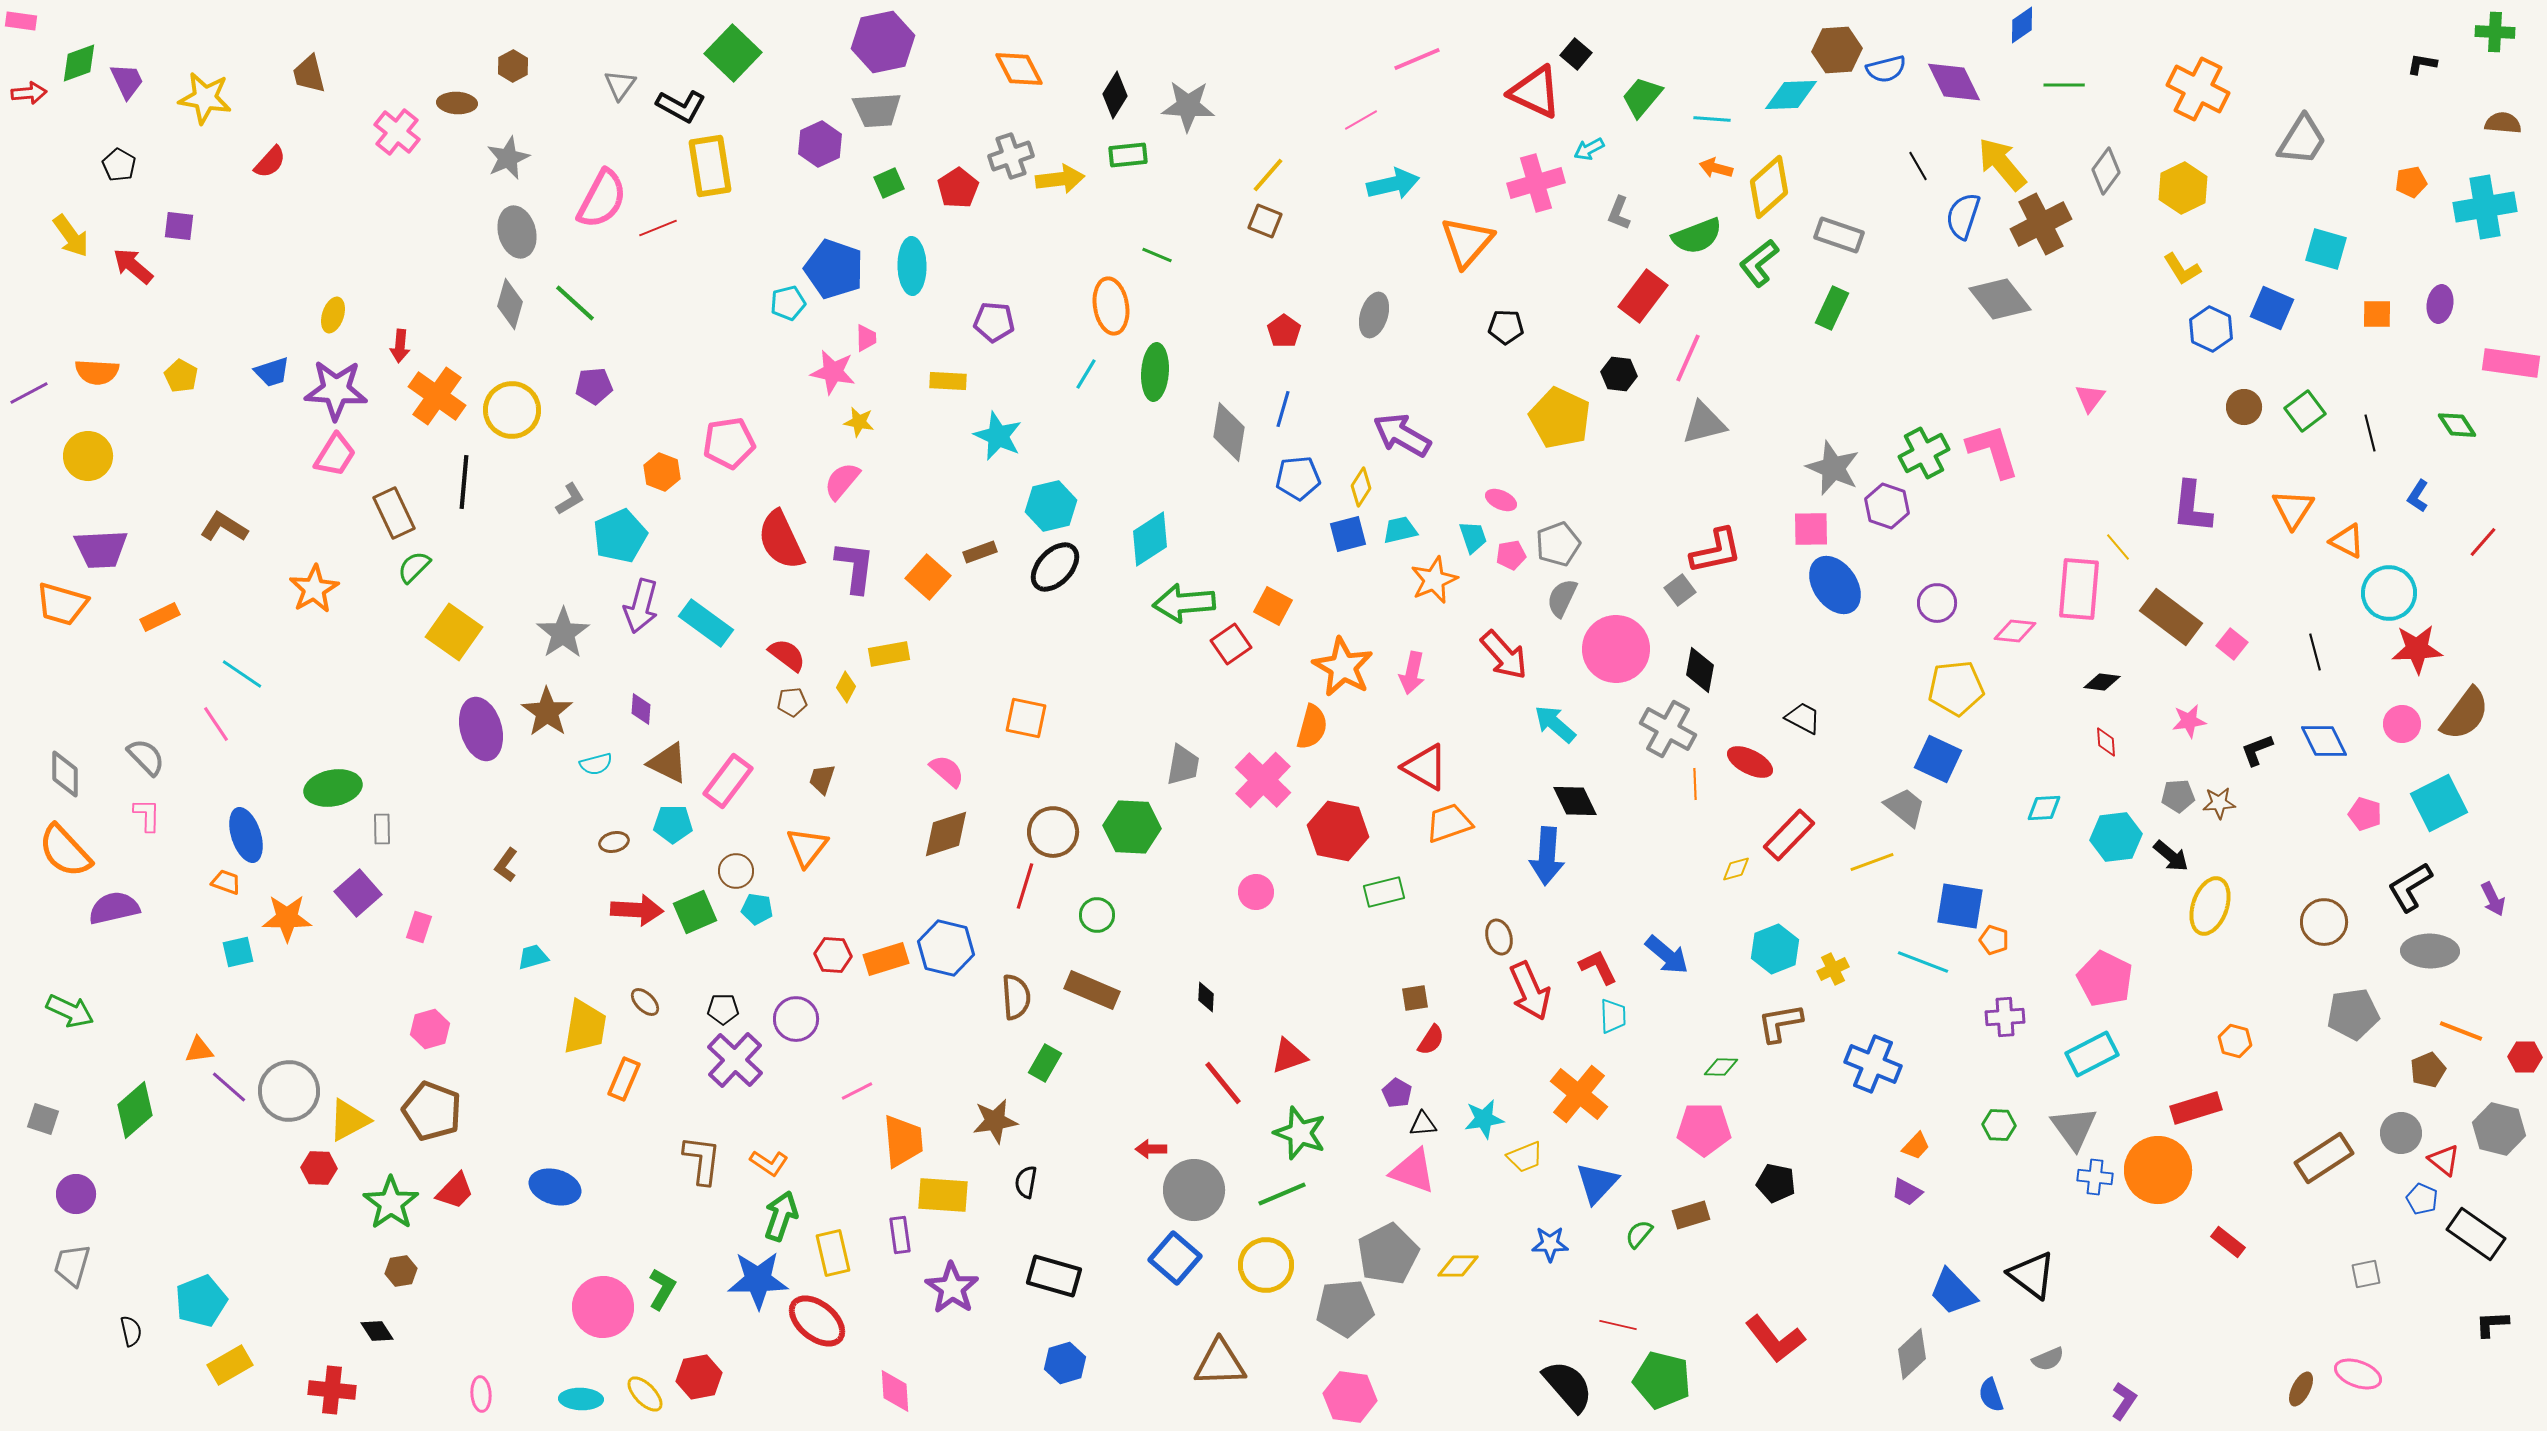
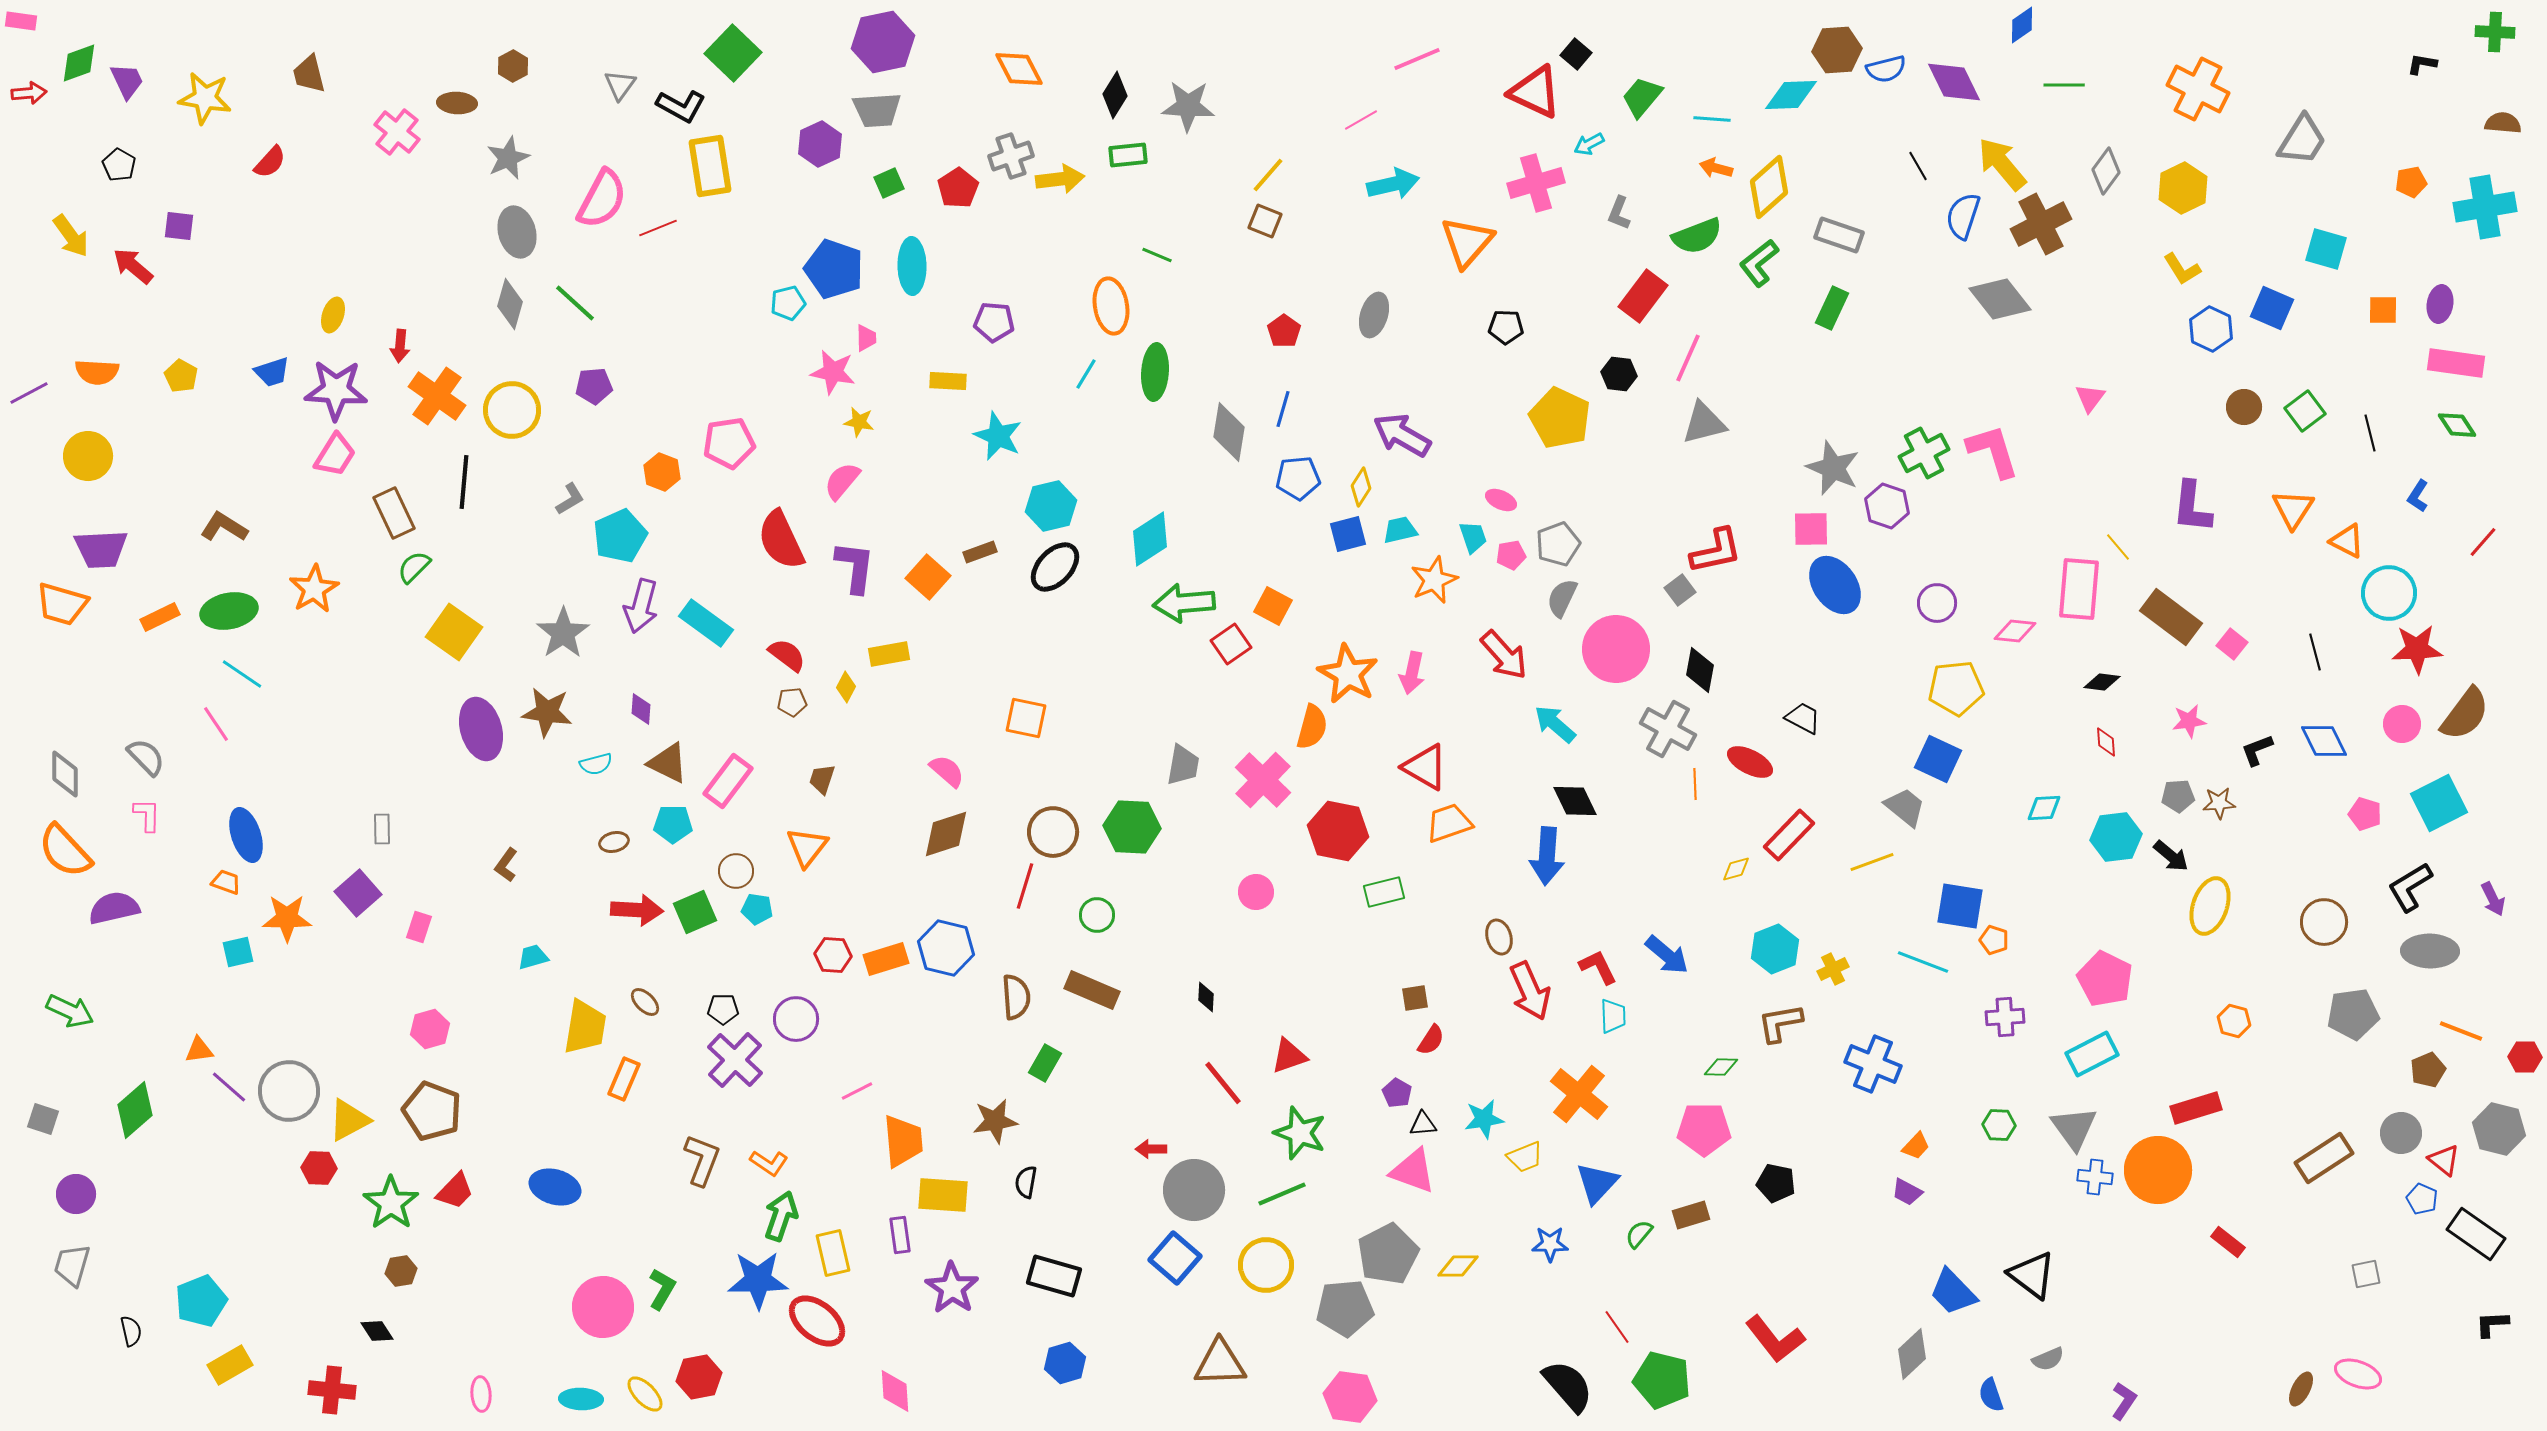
cyan arrow at (1589, 149): moved 5 px up
orange square at (2377, 314): moved 6 px right, 4 px up
pink rectangle at (2511, 363): moved 55 px left
orange star at (1343, 667): moved 5 px right, 7 px down
brown star at (547, 712): rotated 27 degrees counterclockwise
green ellipse at (333, 788): moved 104 px left, 177 px up
orange hexagon at (2235, 1041): moved 1 px left, 20 px up
brown L-shape at (702, 1160): rotated 14 degrees clockwise
red line at (1618, 1325): moved 1 px left, 2 px down; rotated 42 degrees clockwise
